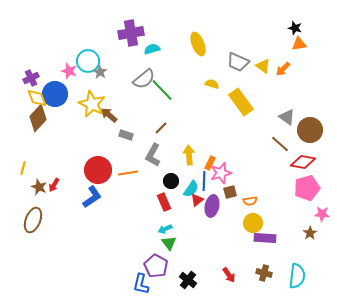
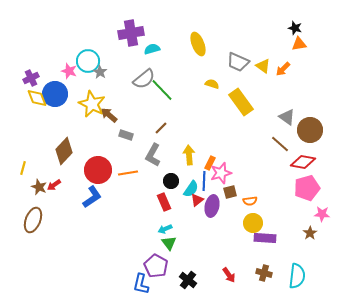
brown diamond at (38, 118): moved 26 px right, 33 px down
red arrow at (54, 185): rotated 24 degrees clockwise
